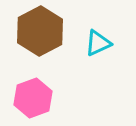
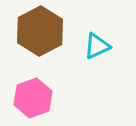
cyan triangle: moved 1 px left, 3 px down
